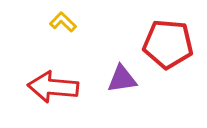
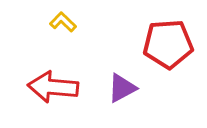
red pentagon: rotated 9 degrees counterclockwise
purple triangle: moved 9 px down; rotated 20 degrees counterclockwise
